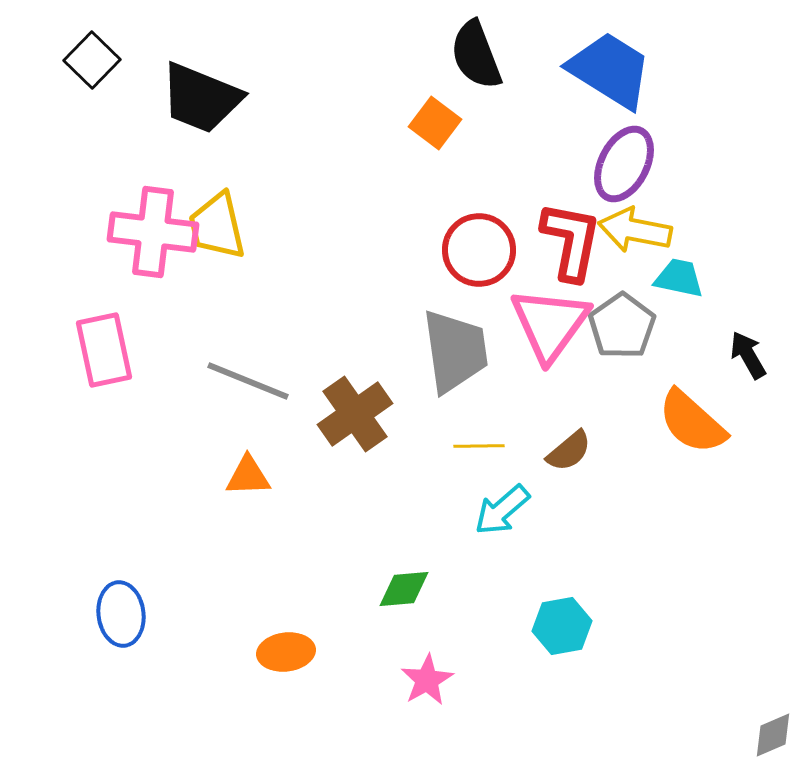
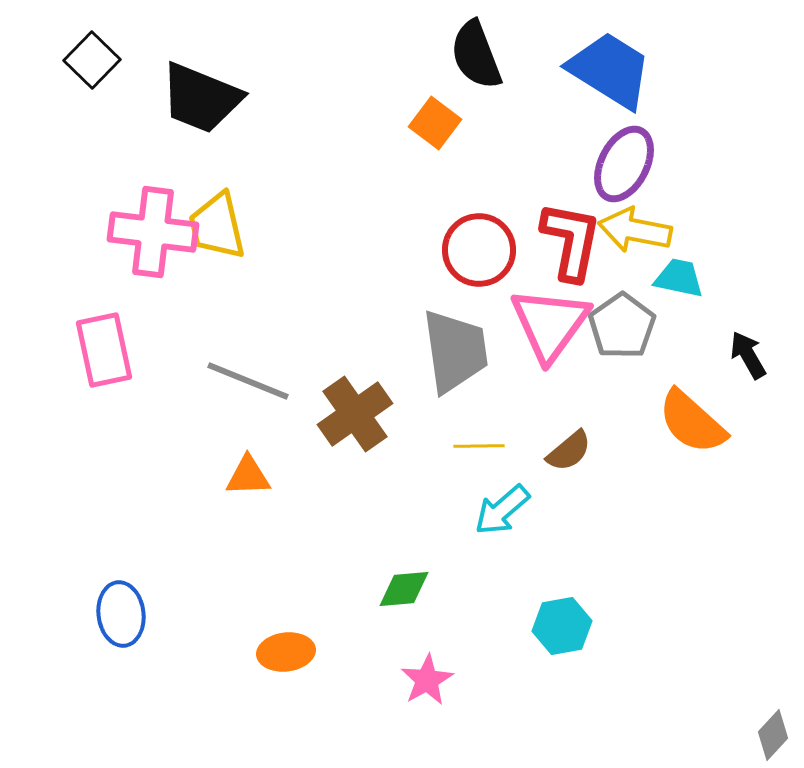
gray diamond: rotated 24 degrees counterclockwise
